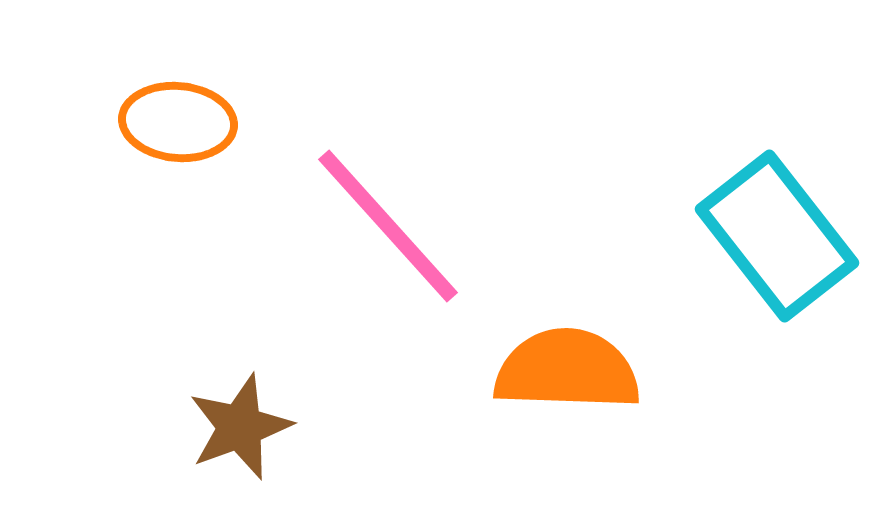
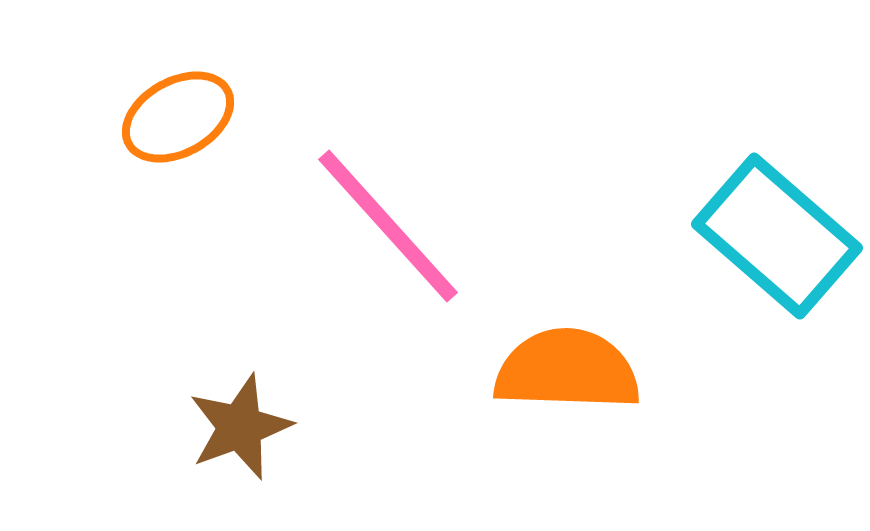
orange ellipse: moved 5 px up; rotated 34 degrees counterclockwise
cyan rectangle: rotated 11 degrees counterclockwise
